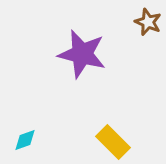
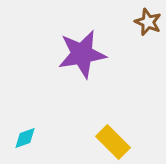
purple star: rotated 24 degrees counterclockwise
cyan diamond: moved 2 px up
